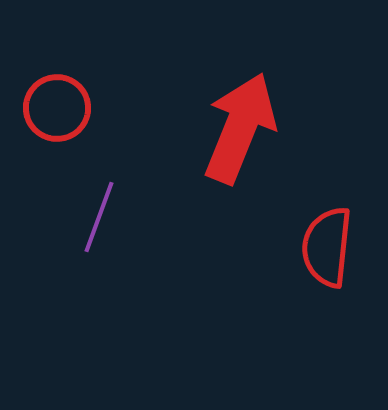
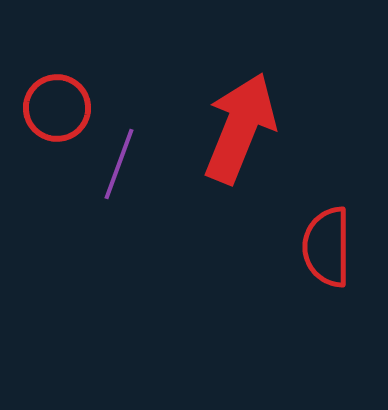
purple line: moved 20 px right, 53 px up
red semicircle: rotated 6 degrees counterclockwise
